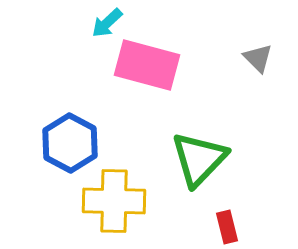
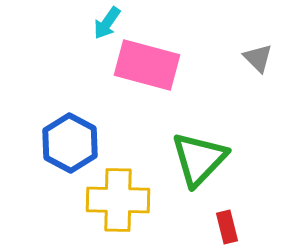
cyan arrow: rotated 12 degrees counterclockwise
yellow cross: moved 4 px right, 1 px up
